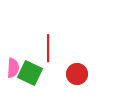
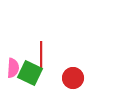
red line: moved 7 px left, 7 px down
red circle: moved 4 px left, 4 px down
